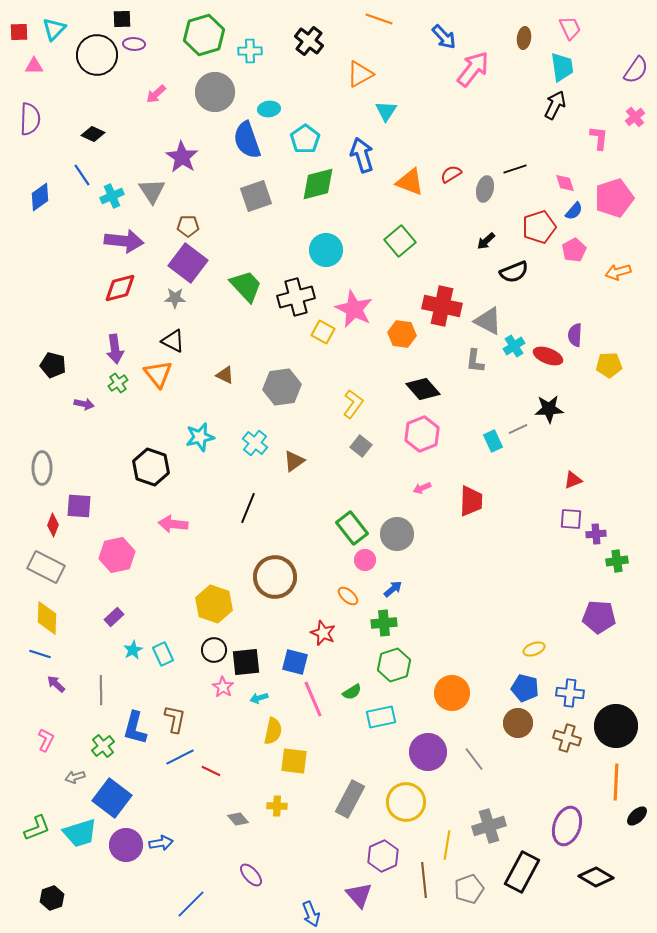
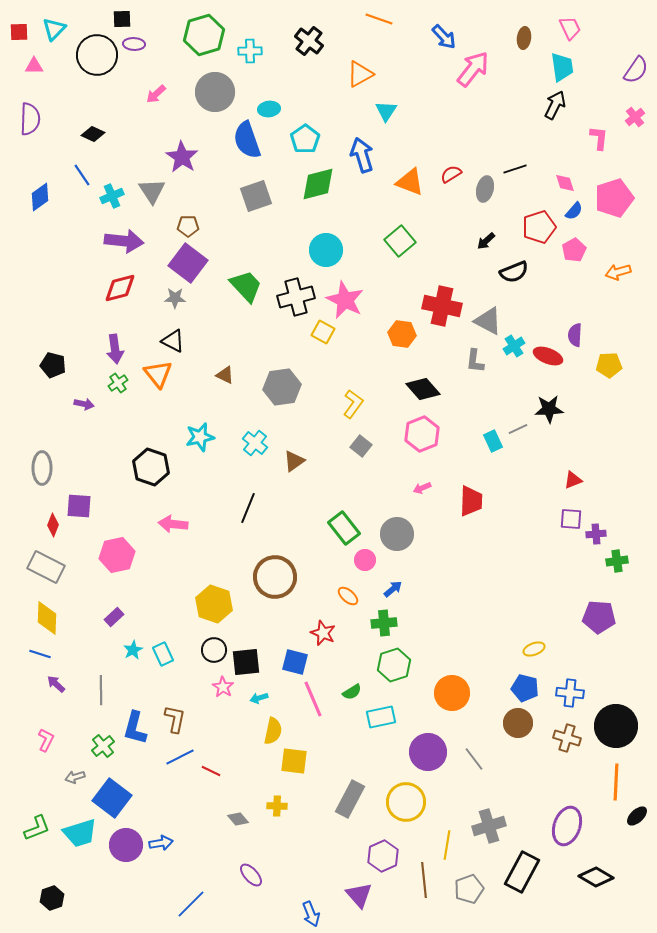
pink star at (354, 309): moved 9 px left, 9 px up
green rectangle at (352, 528): moved 8 px left
